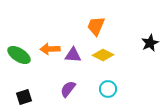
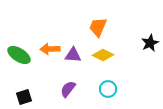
orange trapezoid: moved 2 px right, 1 px down
